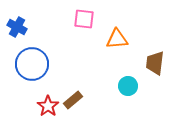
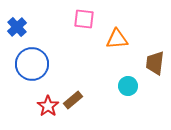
blue cross: rotated 18 degrees clockwise
